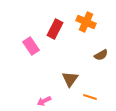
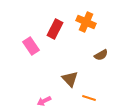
brown triangle: rotated 18 degrees counterclockwise
orange line: moved 1 px left, 1 px down
